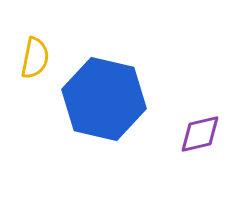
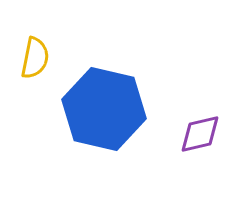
blue hexagon: moved 10 px down
